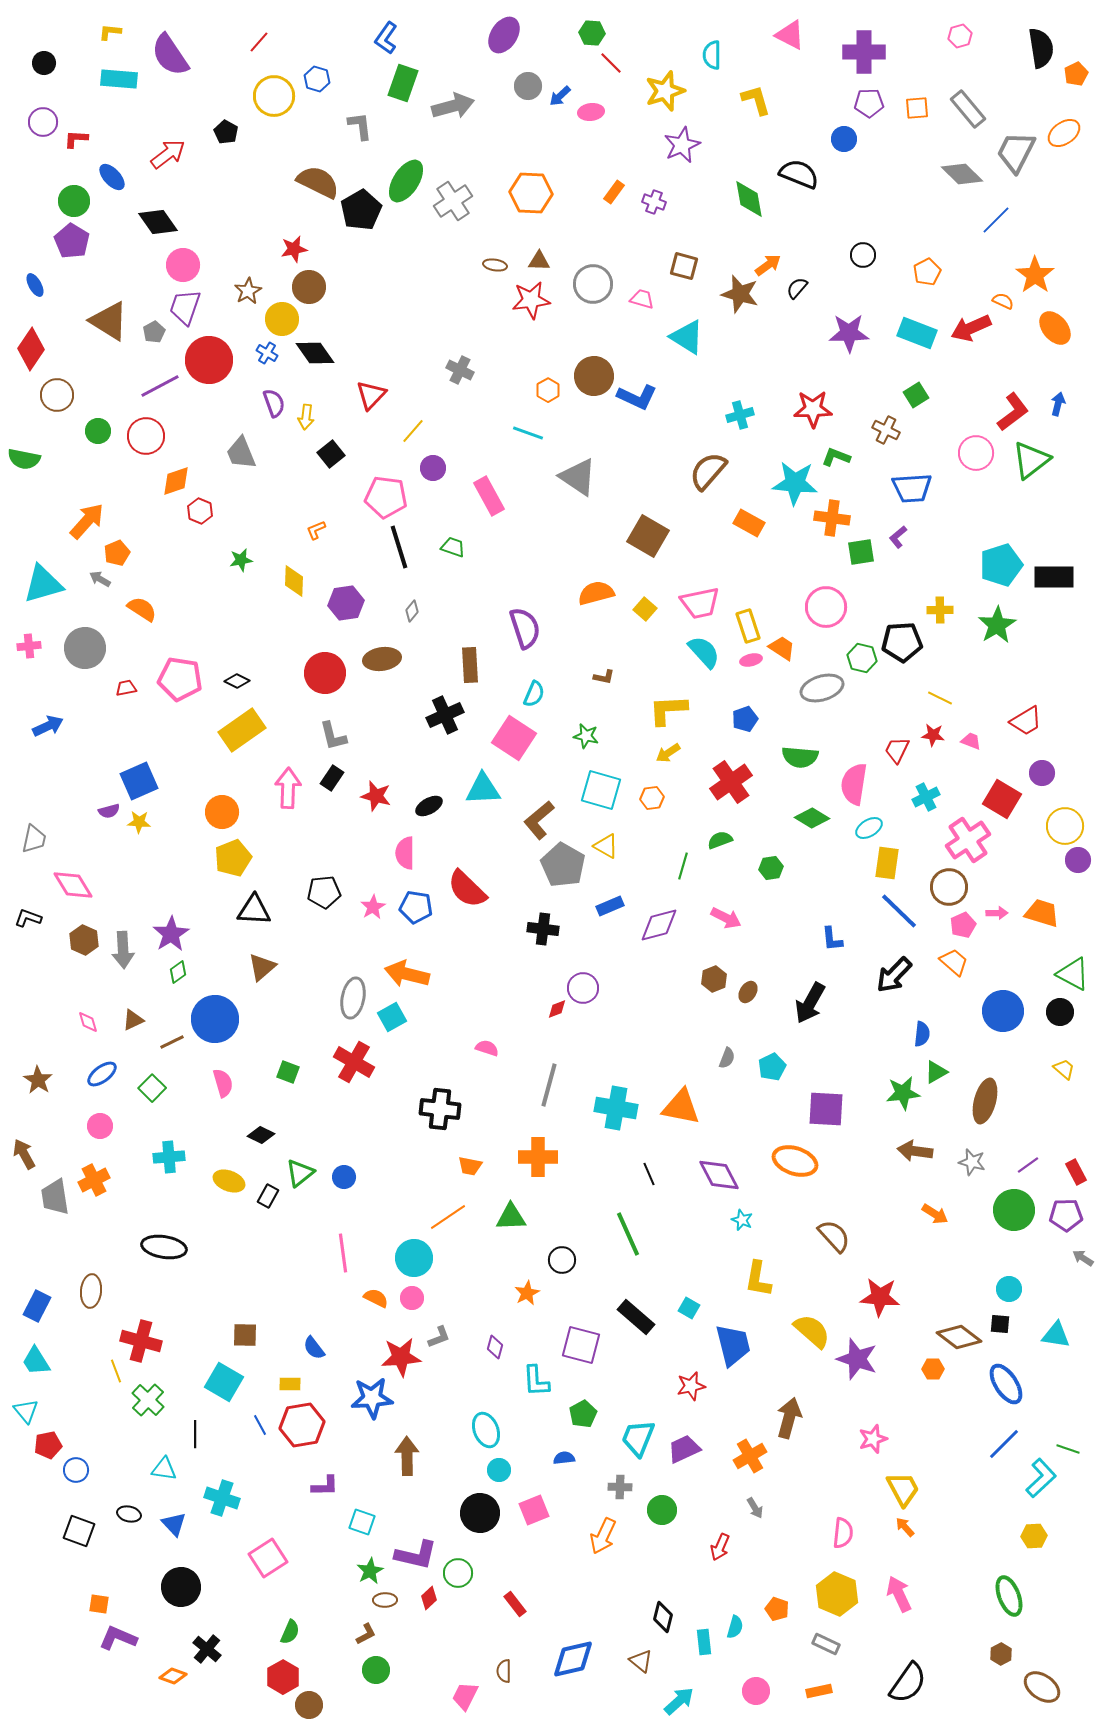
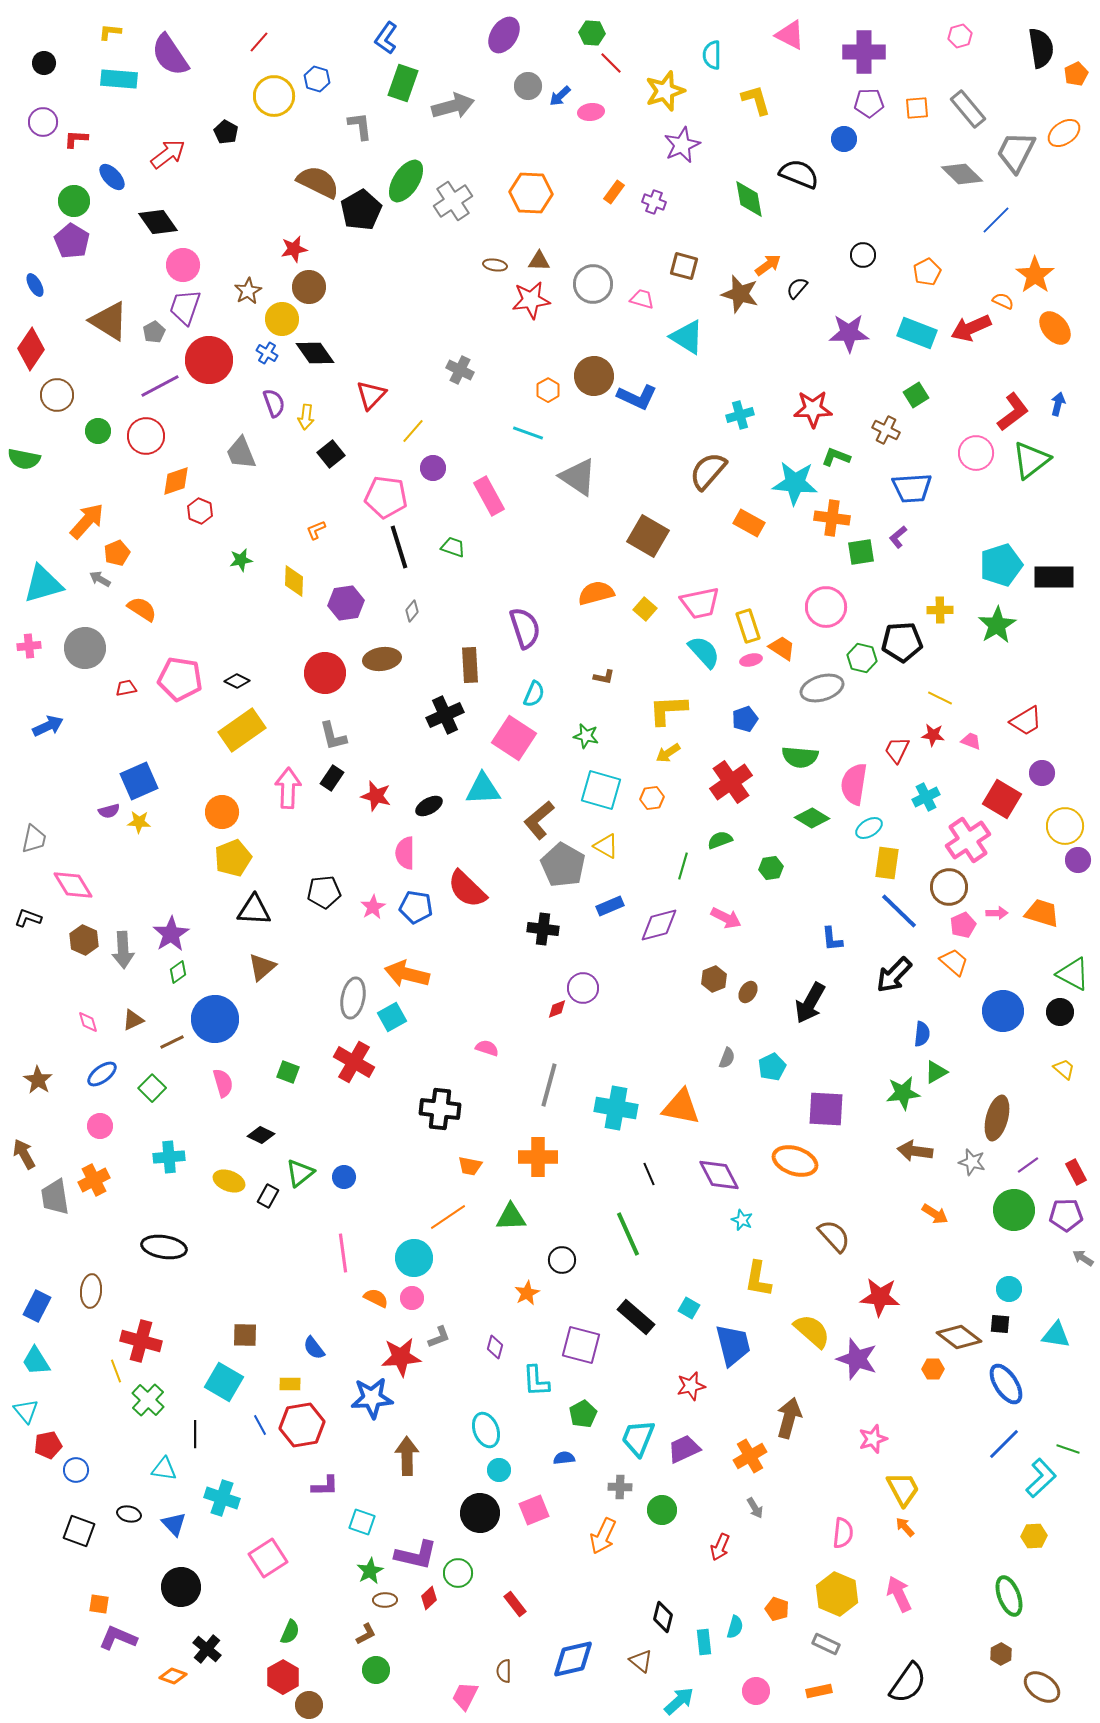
brown ellipse at (985, 1101): moved 12 px right, 17 px down
